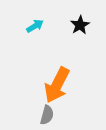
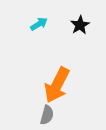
cyan arrow: moved 4 px right, 2 px up
